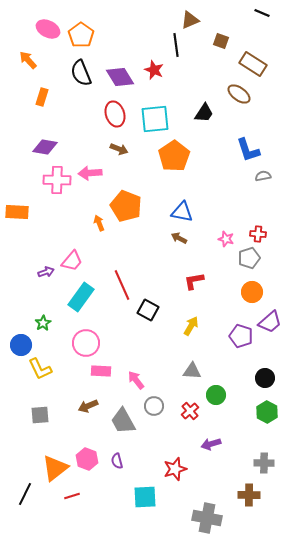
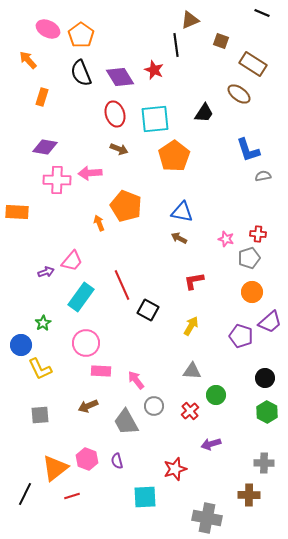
gray trapezoid at (123, 421): moved 3 px right, 1 px down
